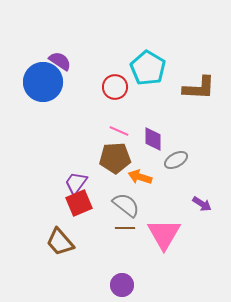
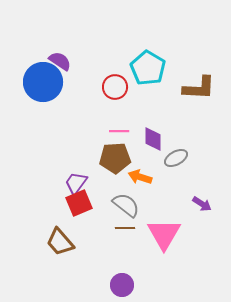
pink line: rotated 24 degrees counterclockwise
gray ellipse: moved 2 px up
